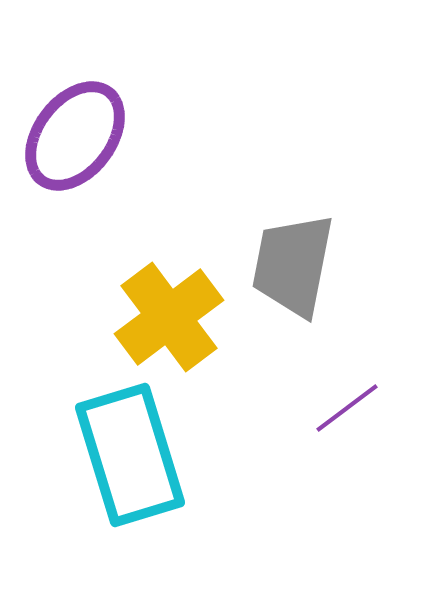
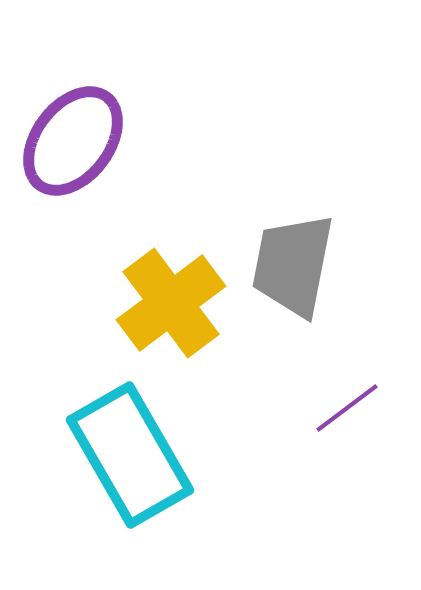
purple ellipse: moved 2 px left, 5 px down
yellow cross: moved 2 px right, 14 px up
cyan rectangle: rotated 13 degrees counterclockwise
